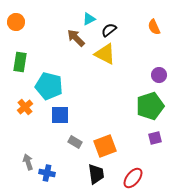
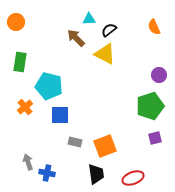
cyan triangle: rotated 24 degrees clockwise
gray rectangle: rotated 16 degrees counterclockwise
red ellipse: rotated 30 degrees clockwise
